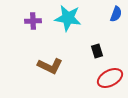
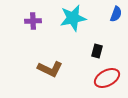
cyan star: moved 5 px right; rotated 20 degrees counterclockwise
black rectangle: rotated 32 degrees clockwise
brown L-shape: moved 3 px down
red ellipse: moved 3 px left
